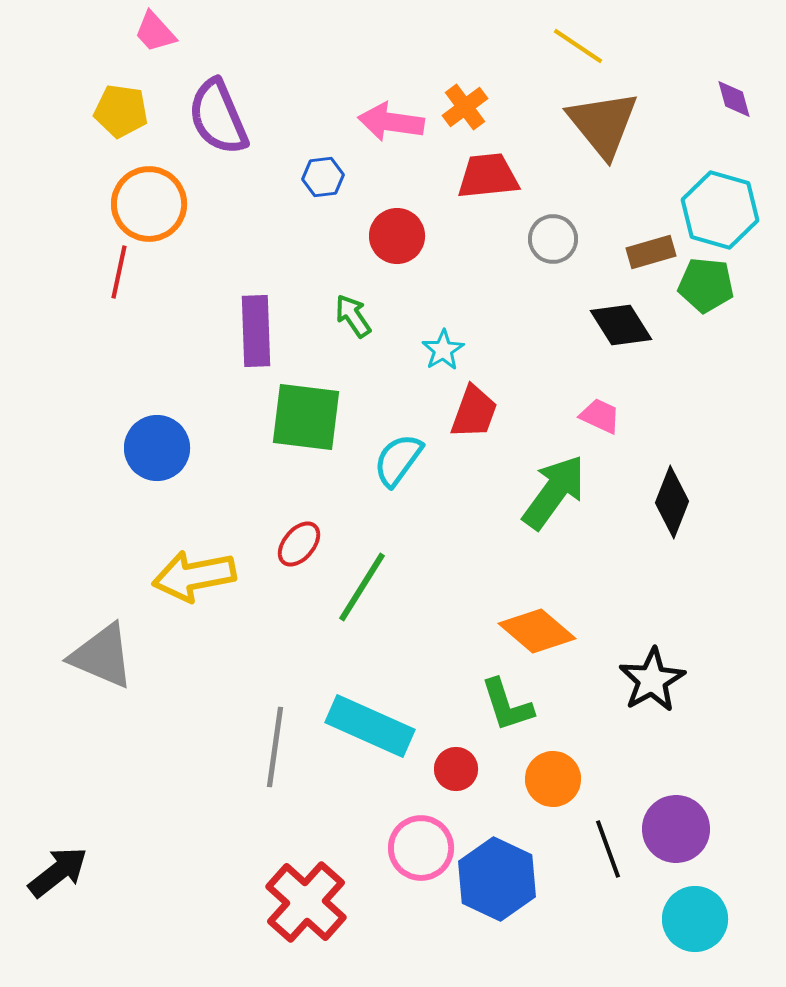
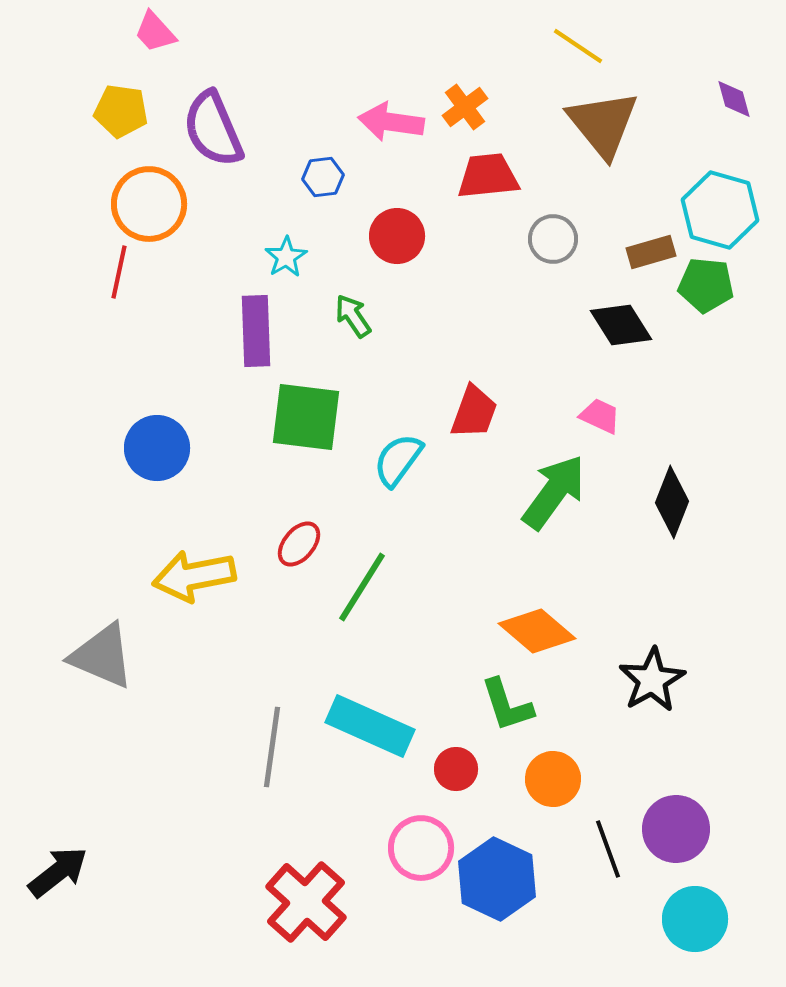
purple semicircle at (218, 117): moved 5 px left, 12 px down
cyan star at (443, 350): moved 157 px left, 93 px up
gray line at (275, 747): moved 3 px left
